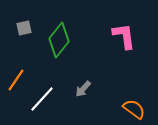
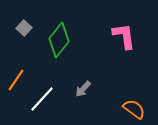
gray square: rotated 35 degrees counterclockwise
